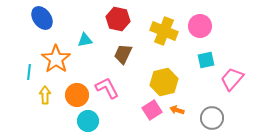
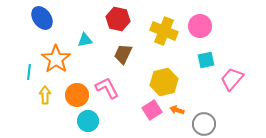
gray circle: moved 8 px left, 6 px down
